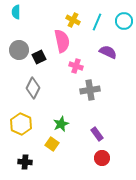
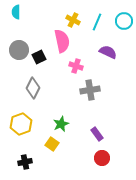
yellow hexagon: rotated 15 degrees clockwise
black cross: rotated 16 degrees counterclockwise
